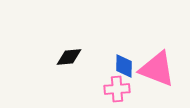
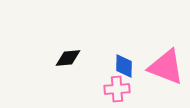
black diamond: moved 1 px left, 1 px down
pink triangle: moved 9 px right, 2 px up
